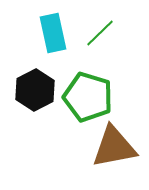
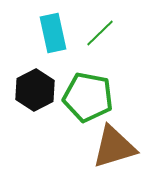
green pentagon: rotated 6 degrees counterclockwise
brown triangle: rotated 6 degrees counterclockwise
